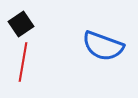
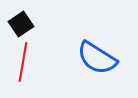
blue semicircle: moved 6 px left, 12 px down; rotated 12 degrees clockwise
